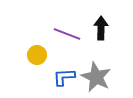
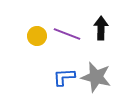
yellow circle: moved 19 px up
gray star: rotated 12 degrees counterclockwise
